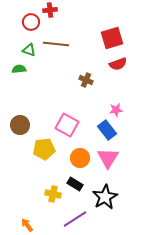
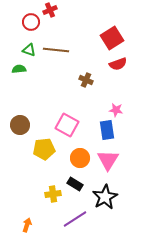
red cross: rotated 16 degrees counterclockwise
red square: rotated 15 degrees counterclockwise
brown line: moved 6 px down
pink star: rotated 16 degrees clockwise
blue rectangle: rotated 30 degrees clockwise
pink triangle: moved 2 px down
yellow cross: rotated 21 degrees counterclockwise
orange arrow: rotated 56 degrees clockwise
